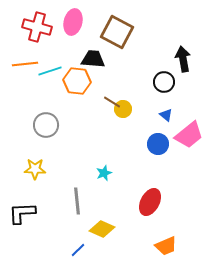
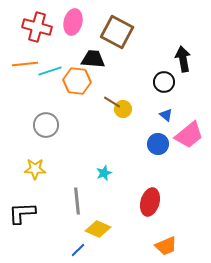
red ellipse: rotated 12 degrees counterclockwise
yellow diamond: moved 4 px left
